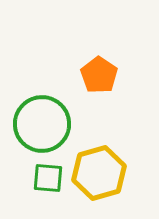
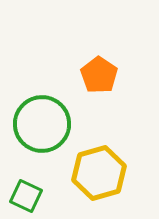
green square: moved 22 px left, 18 px down; rotated 20 degrees clockwise
